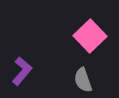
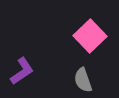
purple L-shape: rotated 16 degrees clockwise
